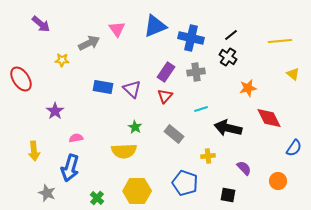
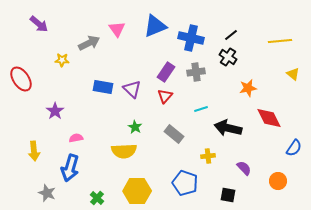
purple arrow: moved 2 px left
